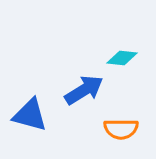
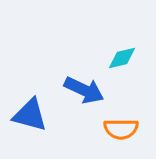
cyan diamond: rotated 20 degrees counterclockwise
blue arrow: rotated 57 degrees clockwise
